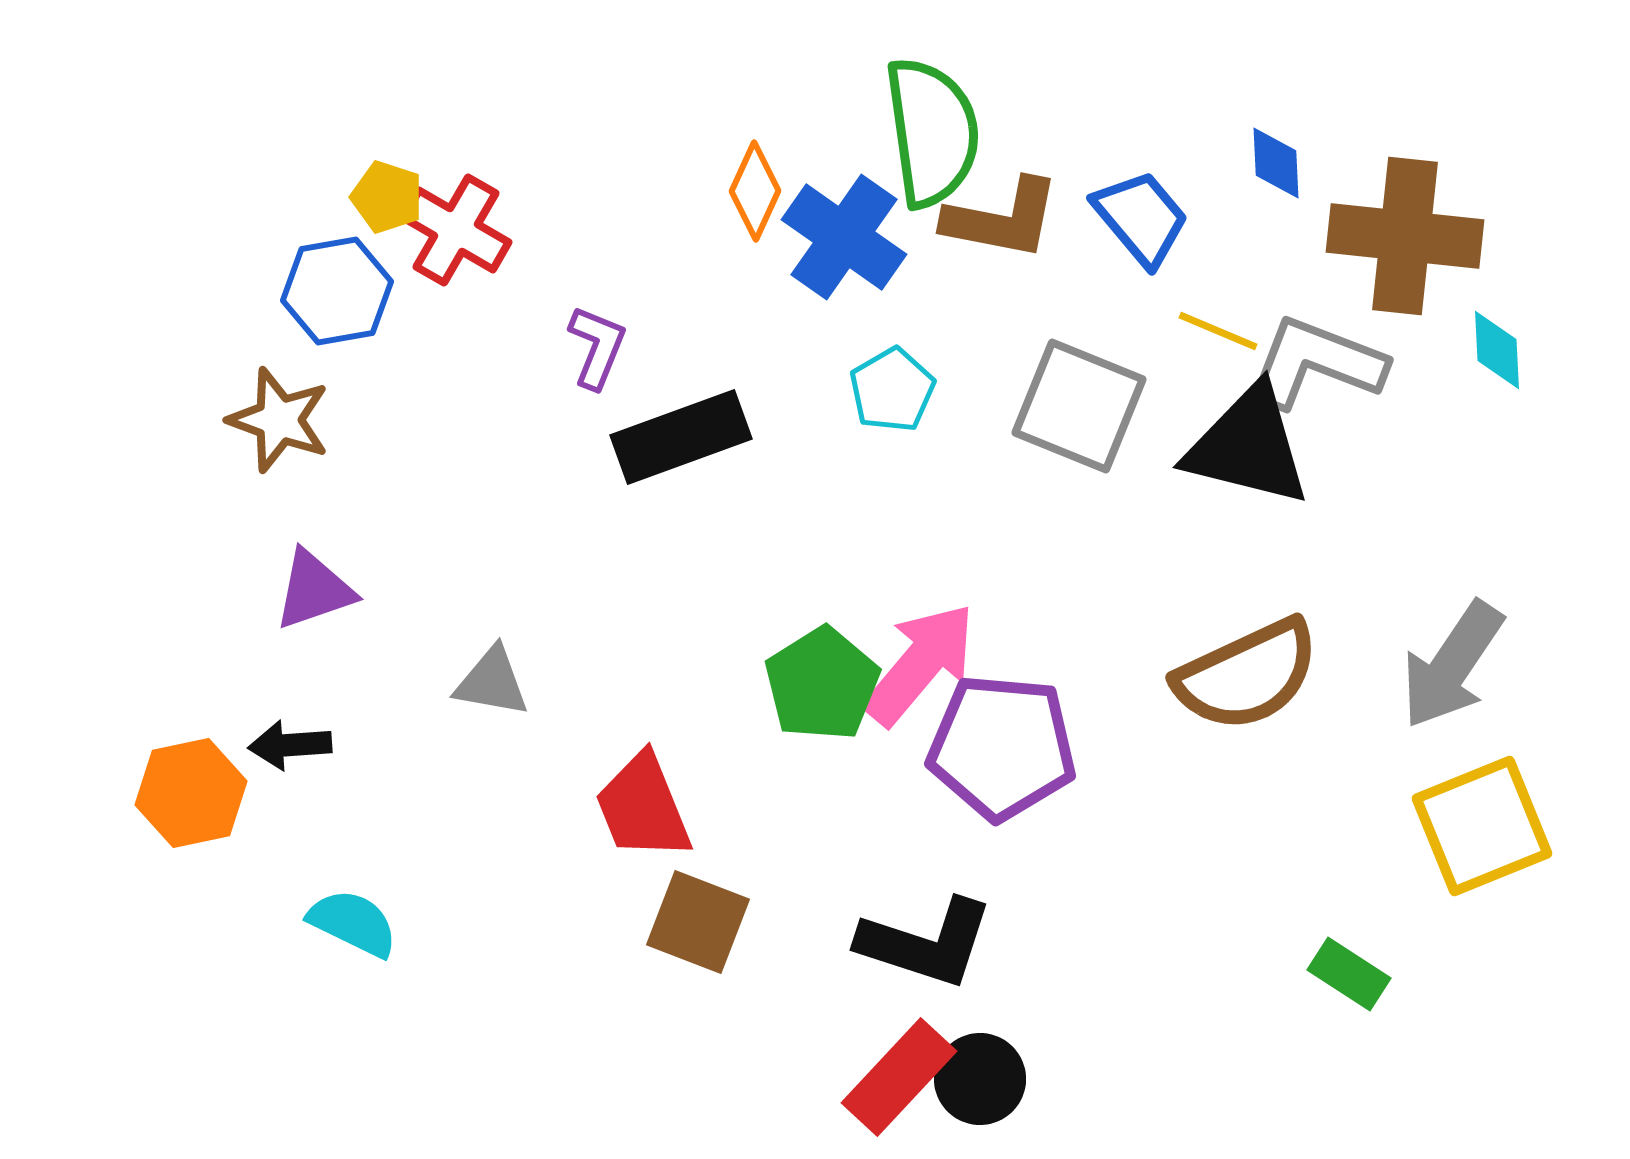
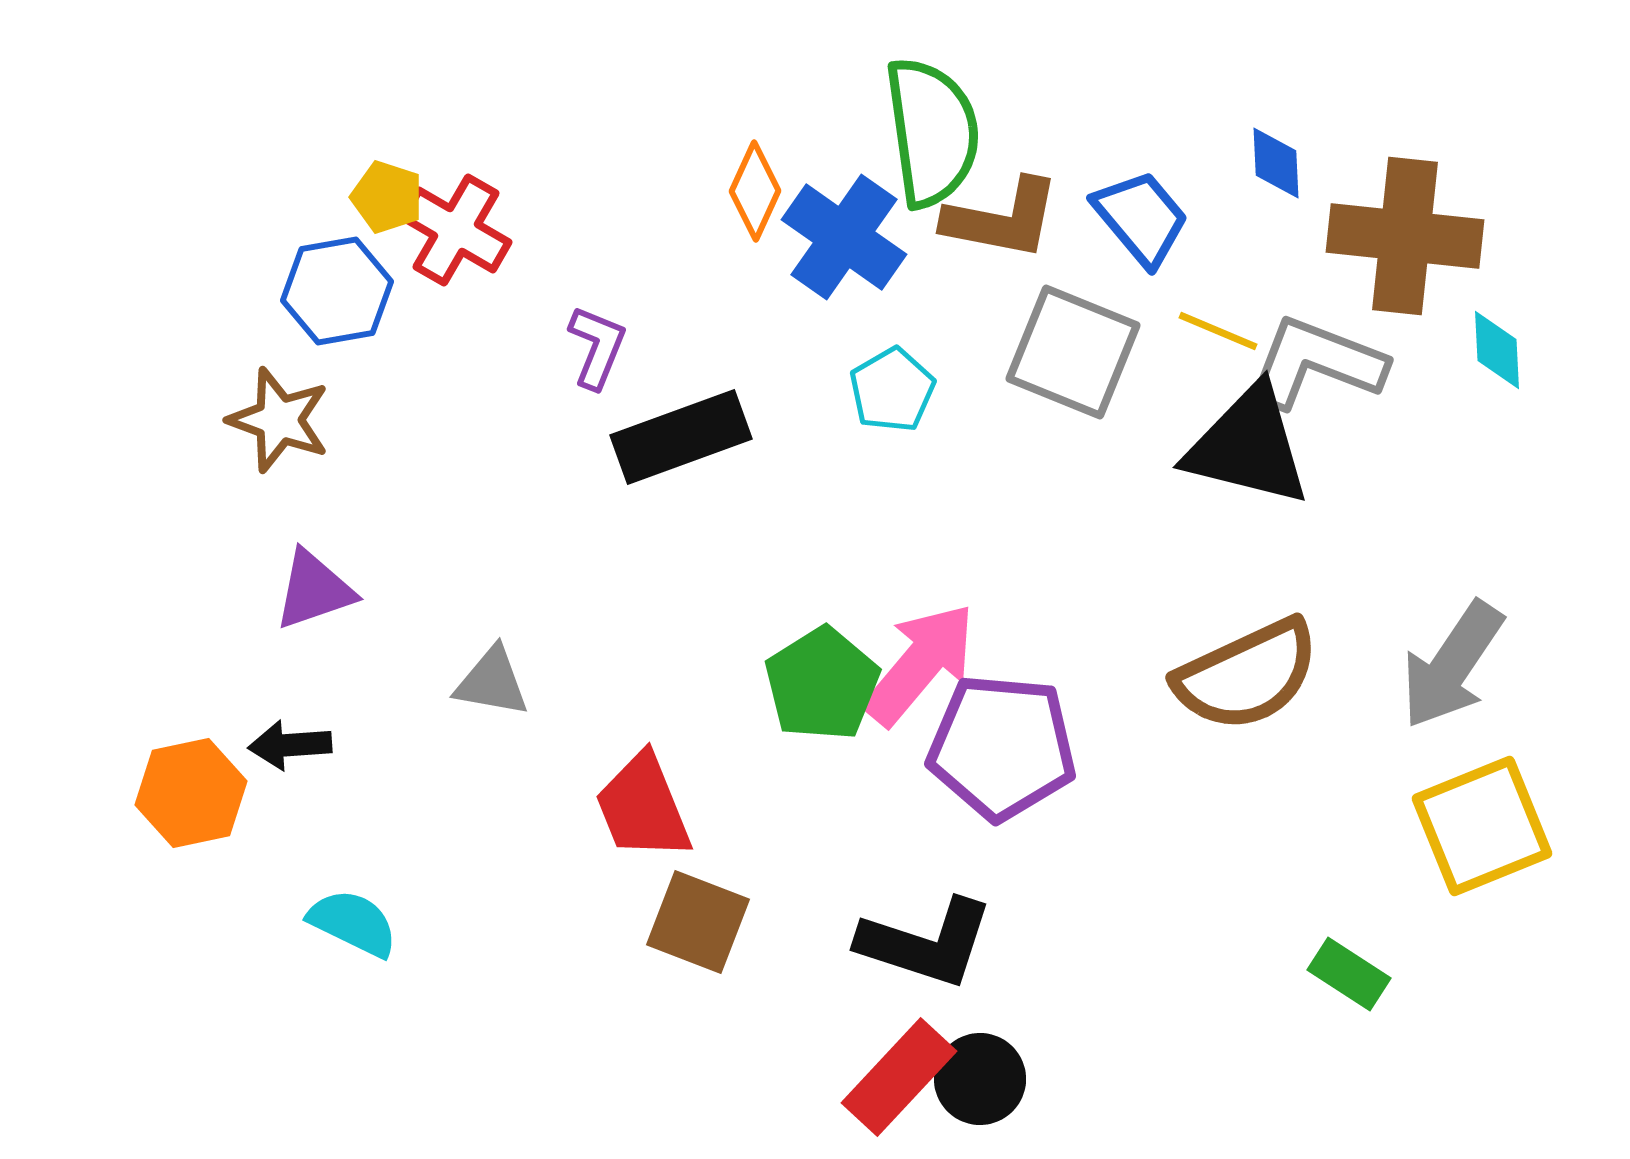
gray square: moved 6 px left, 54 px up
